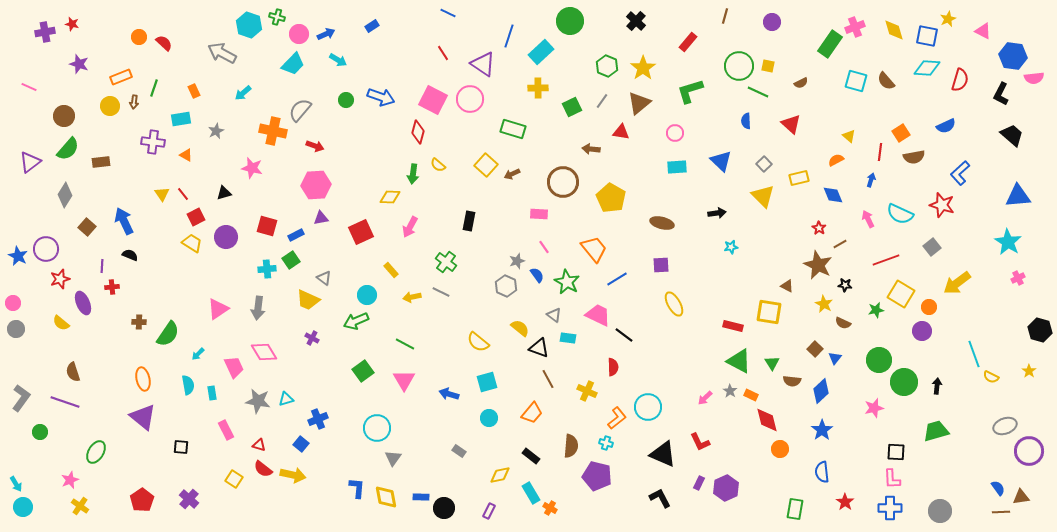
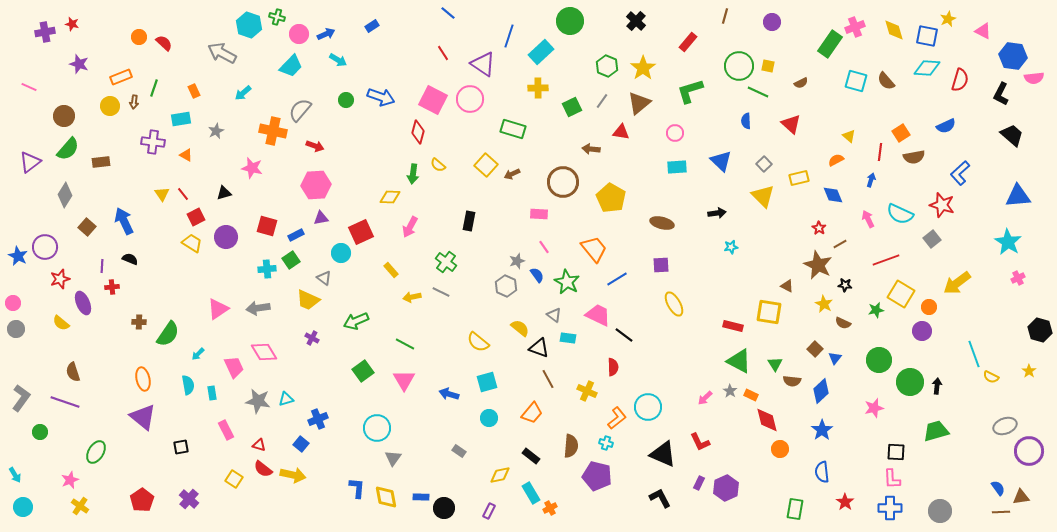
blue line at (448, 13): rotated 14 degrees clockwise
cyan trapezoid at (293, 64): moved 2 px left, 2 px down
gray square at (932, 247): moved 8 px up
purple circle at (46, 249): moved 1 px left, 2 px up
black semicircle at (130, 255): moved 4 px down
cyan circle at (367, 295): moved 26 px left, 42 px up
gray arrow at (258, 308): rotated 75 degrees clockwise
green triangle at (772, 363): moved 3 px right, 1 px down
green circle at (904, 382): moved 6 px right
black square at (181, 447): rotated 14 degrees counterclockwise
cyan arrow at (16, 484): moved 1 px left, 9 px up
orange cross at (550, 508): rotated 32 degrees clockwise
